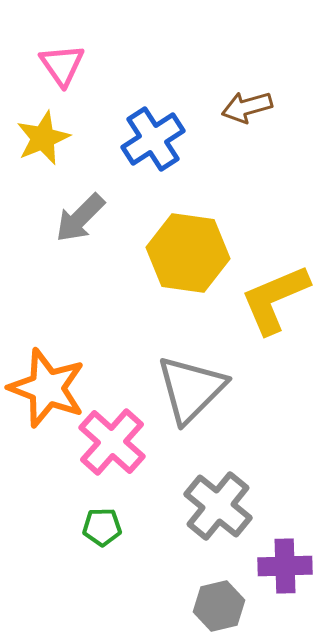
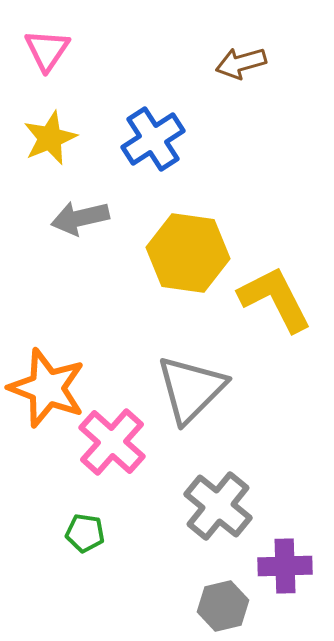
pink triangle: moved 15 px left, 15 px up; rotated 9 degrees clockwise
brown arrow: moved 6 px left, 44 px up
yellow star: moved 7 px right
gray arrow: rotated 32 degrees clockwise
yellow L-shape: rotated 86 degrees clockwise
green pentagon: moved 17 px left, 6 px down; rotated 9 degrees clockwise
gray hexagon: moved 4 px right
